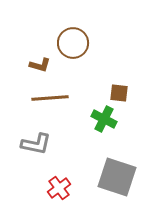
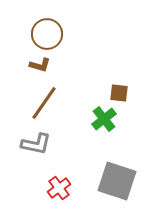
brown circle: moved 26 px left, 9 px up
brown line: moved 6 px left, 5 px down; rotated 51 degrees counterclockwise
green cross: rotated 25 degrees clockwise
gray square: moved 4 px down
